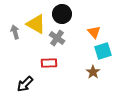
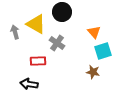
black circle: moved 2 px up
gray cross: moved 5 px down
red rectangle: moved 11 px left, 2 px up
brown star: rotated 24 degrees counterclockwise
black arrow: moved 4 px right; rotated 54 degrees clockwise
